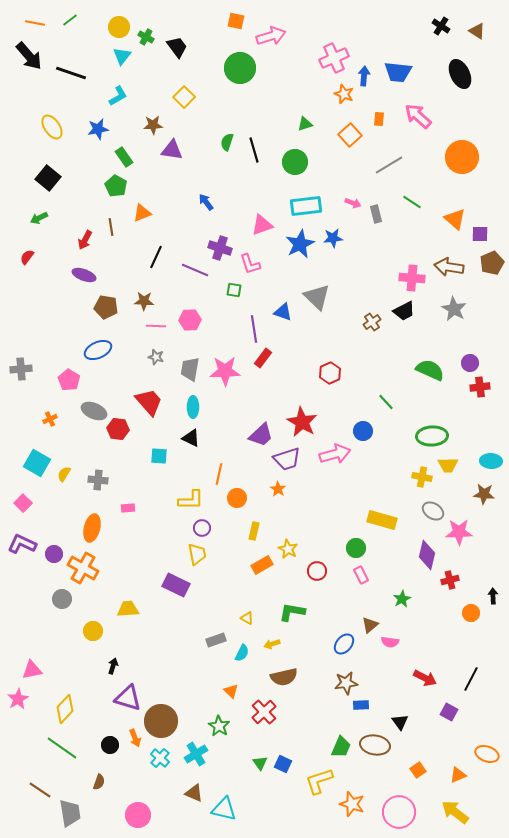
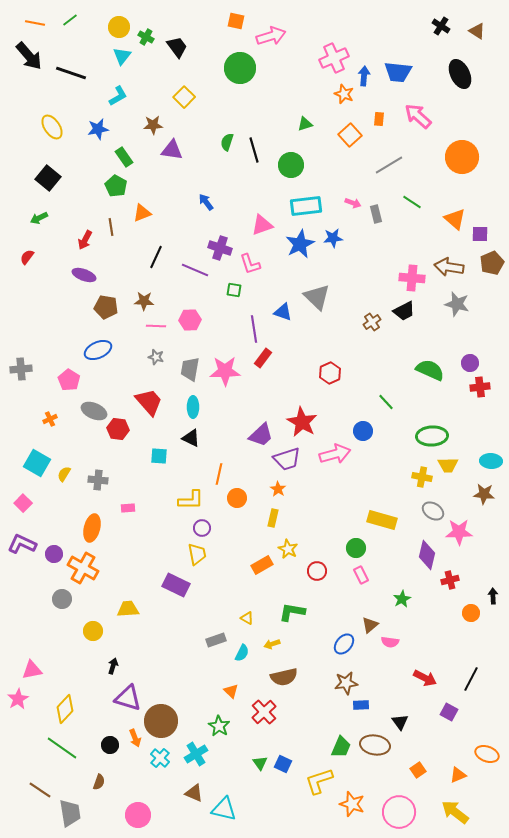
green circle at (295, 162): moved 4 px left, 3 px down
gray star at (454, 309): moved 3 px right, 5 px up; rotated 15 degrees counterclockwise
yellow rectangle at (254, 531): moved 19 px right, 13 px up
